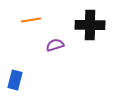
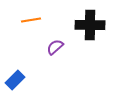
purple semicircle: moved 2 px down; rotated 24 degrees counterclockwise
blue rectangle: rotated 30 degrees clockwise
